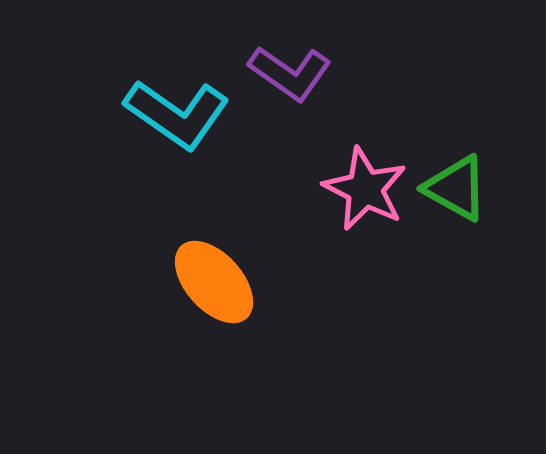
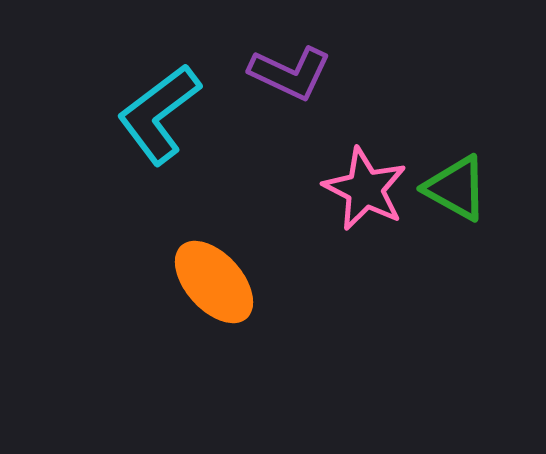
purple L-shape: rotated 10 degrees counterclockwise
cyan L-shape: moved 18 px left; rotated 108 degrees clockwise
